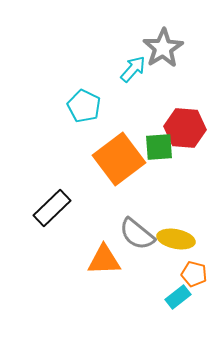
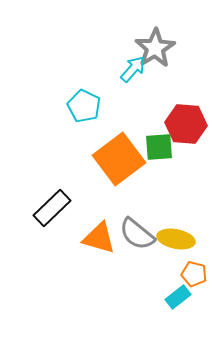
gray star: moved 8 px left
red hexagon: moved 1 px right, 4 px up
orange triangle: moved 5 px left, 22 px up; rotated 18 degrees clockwise
